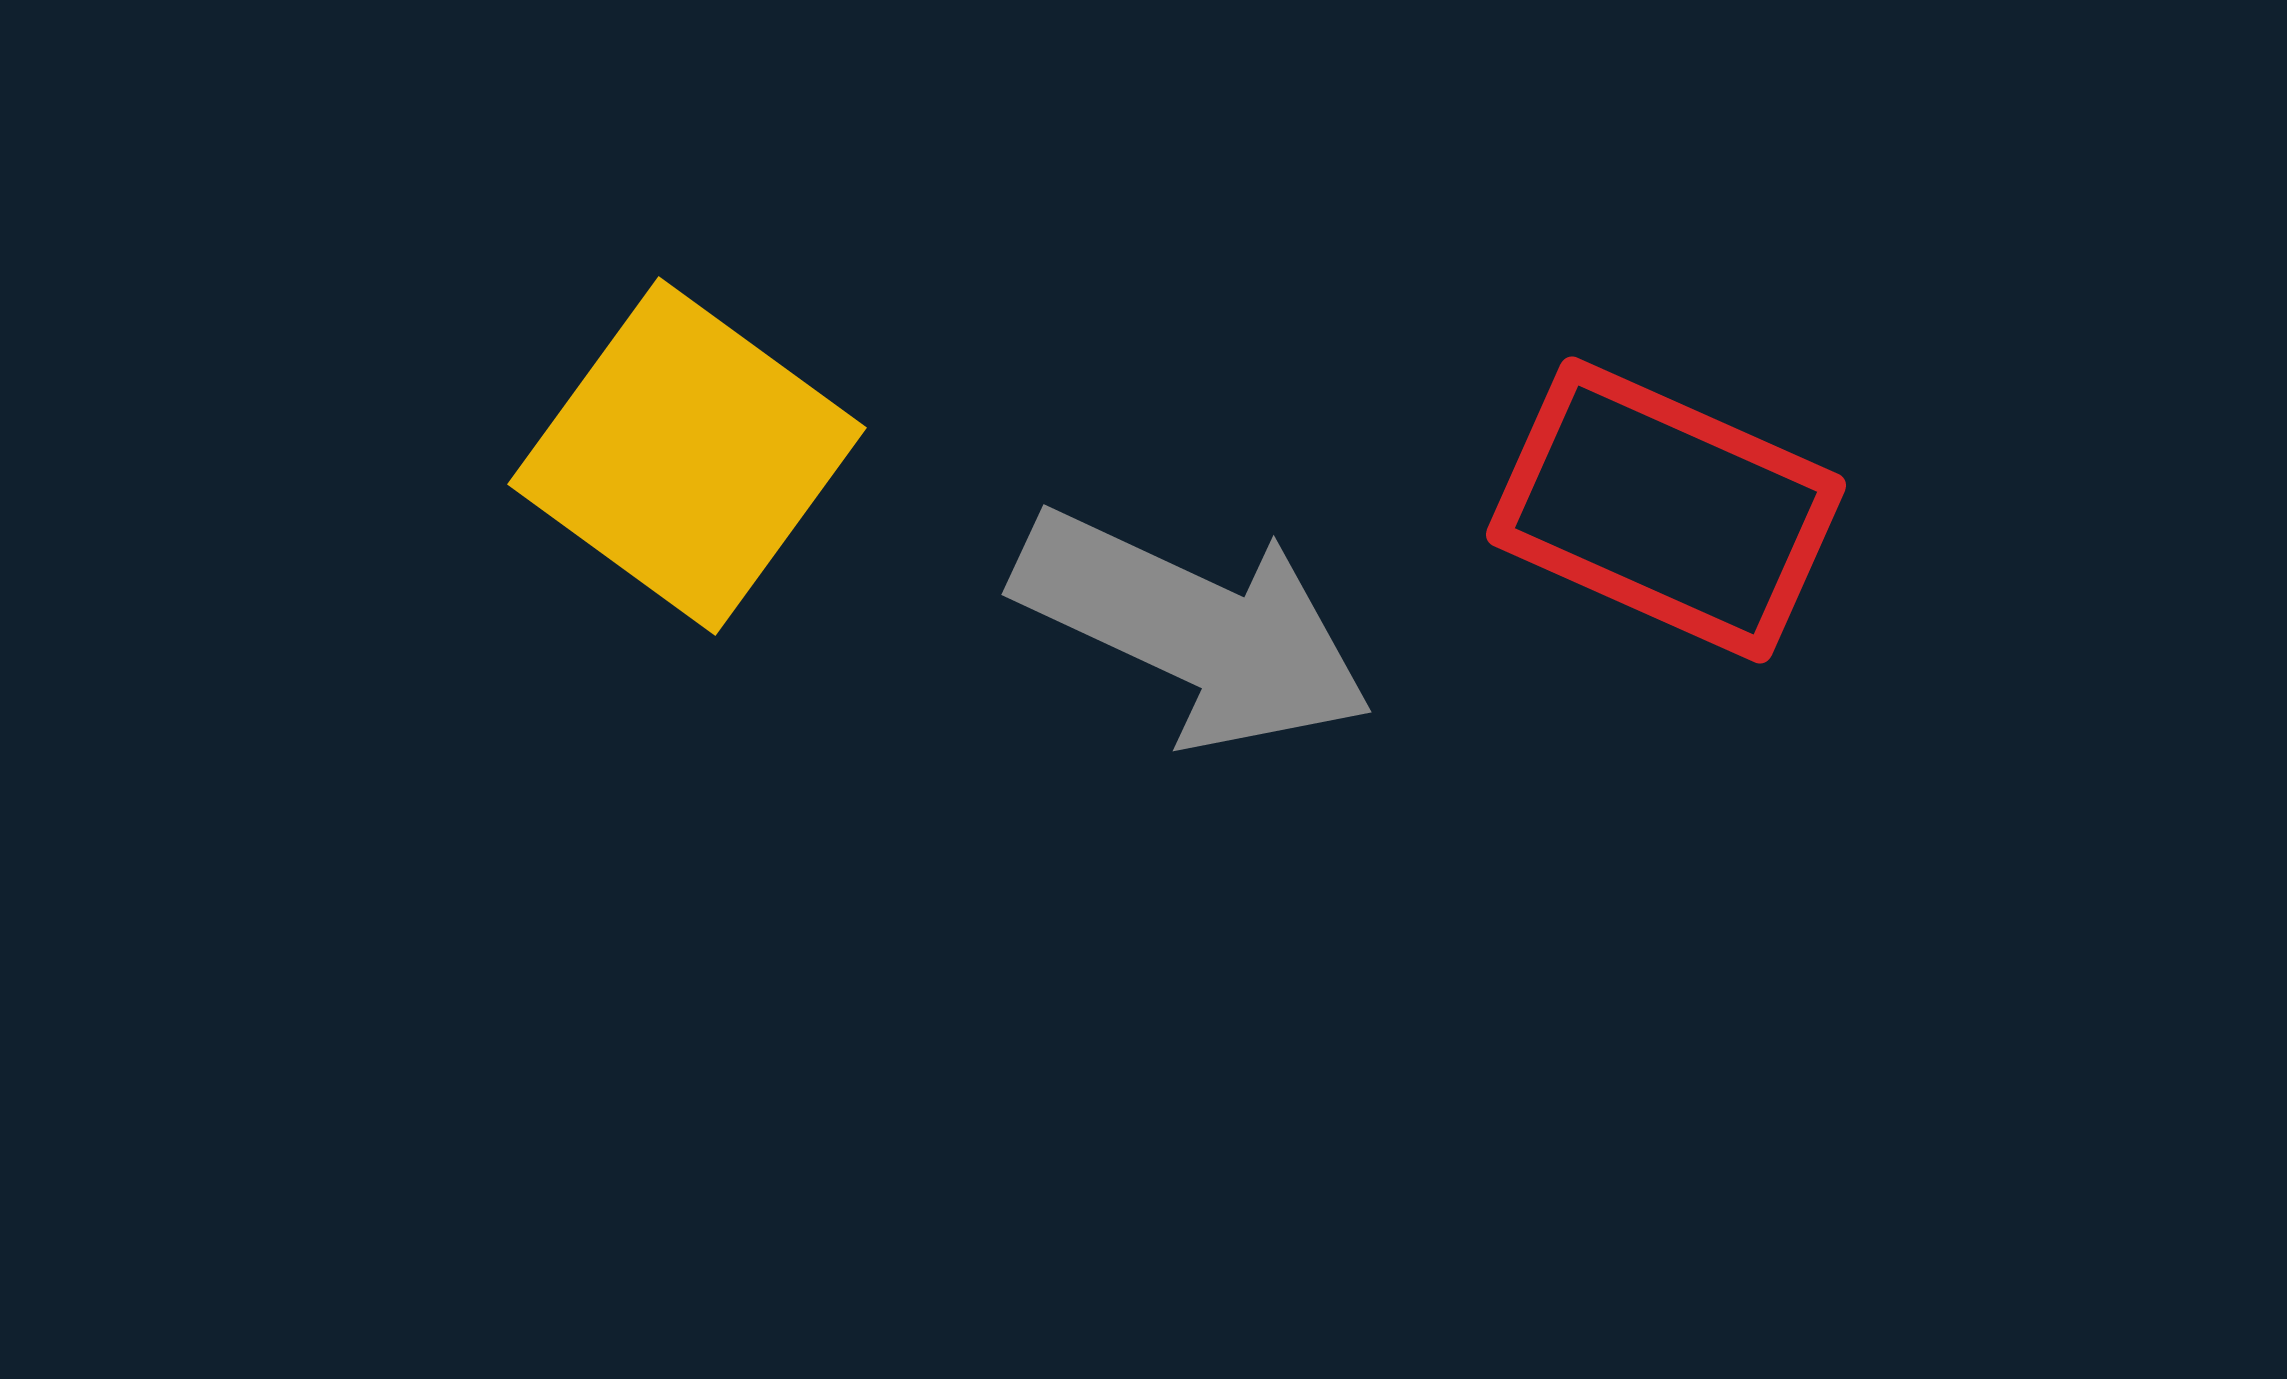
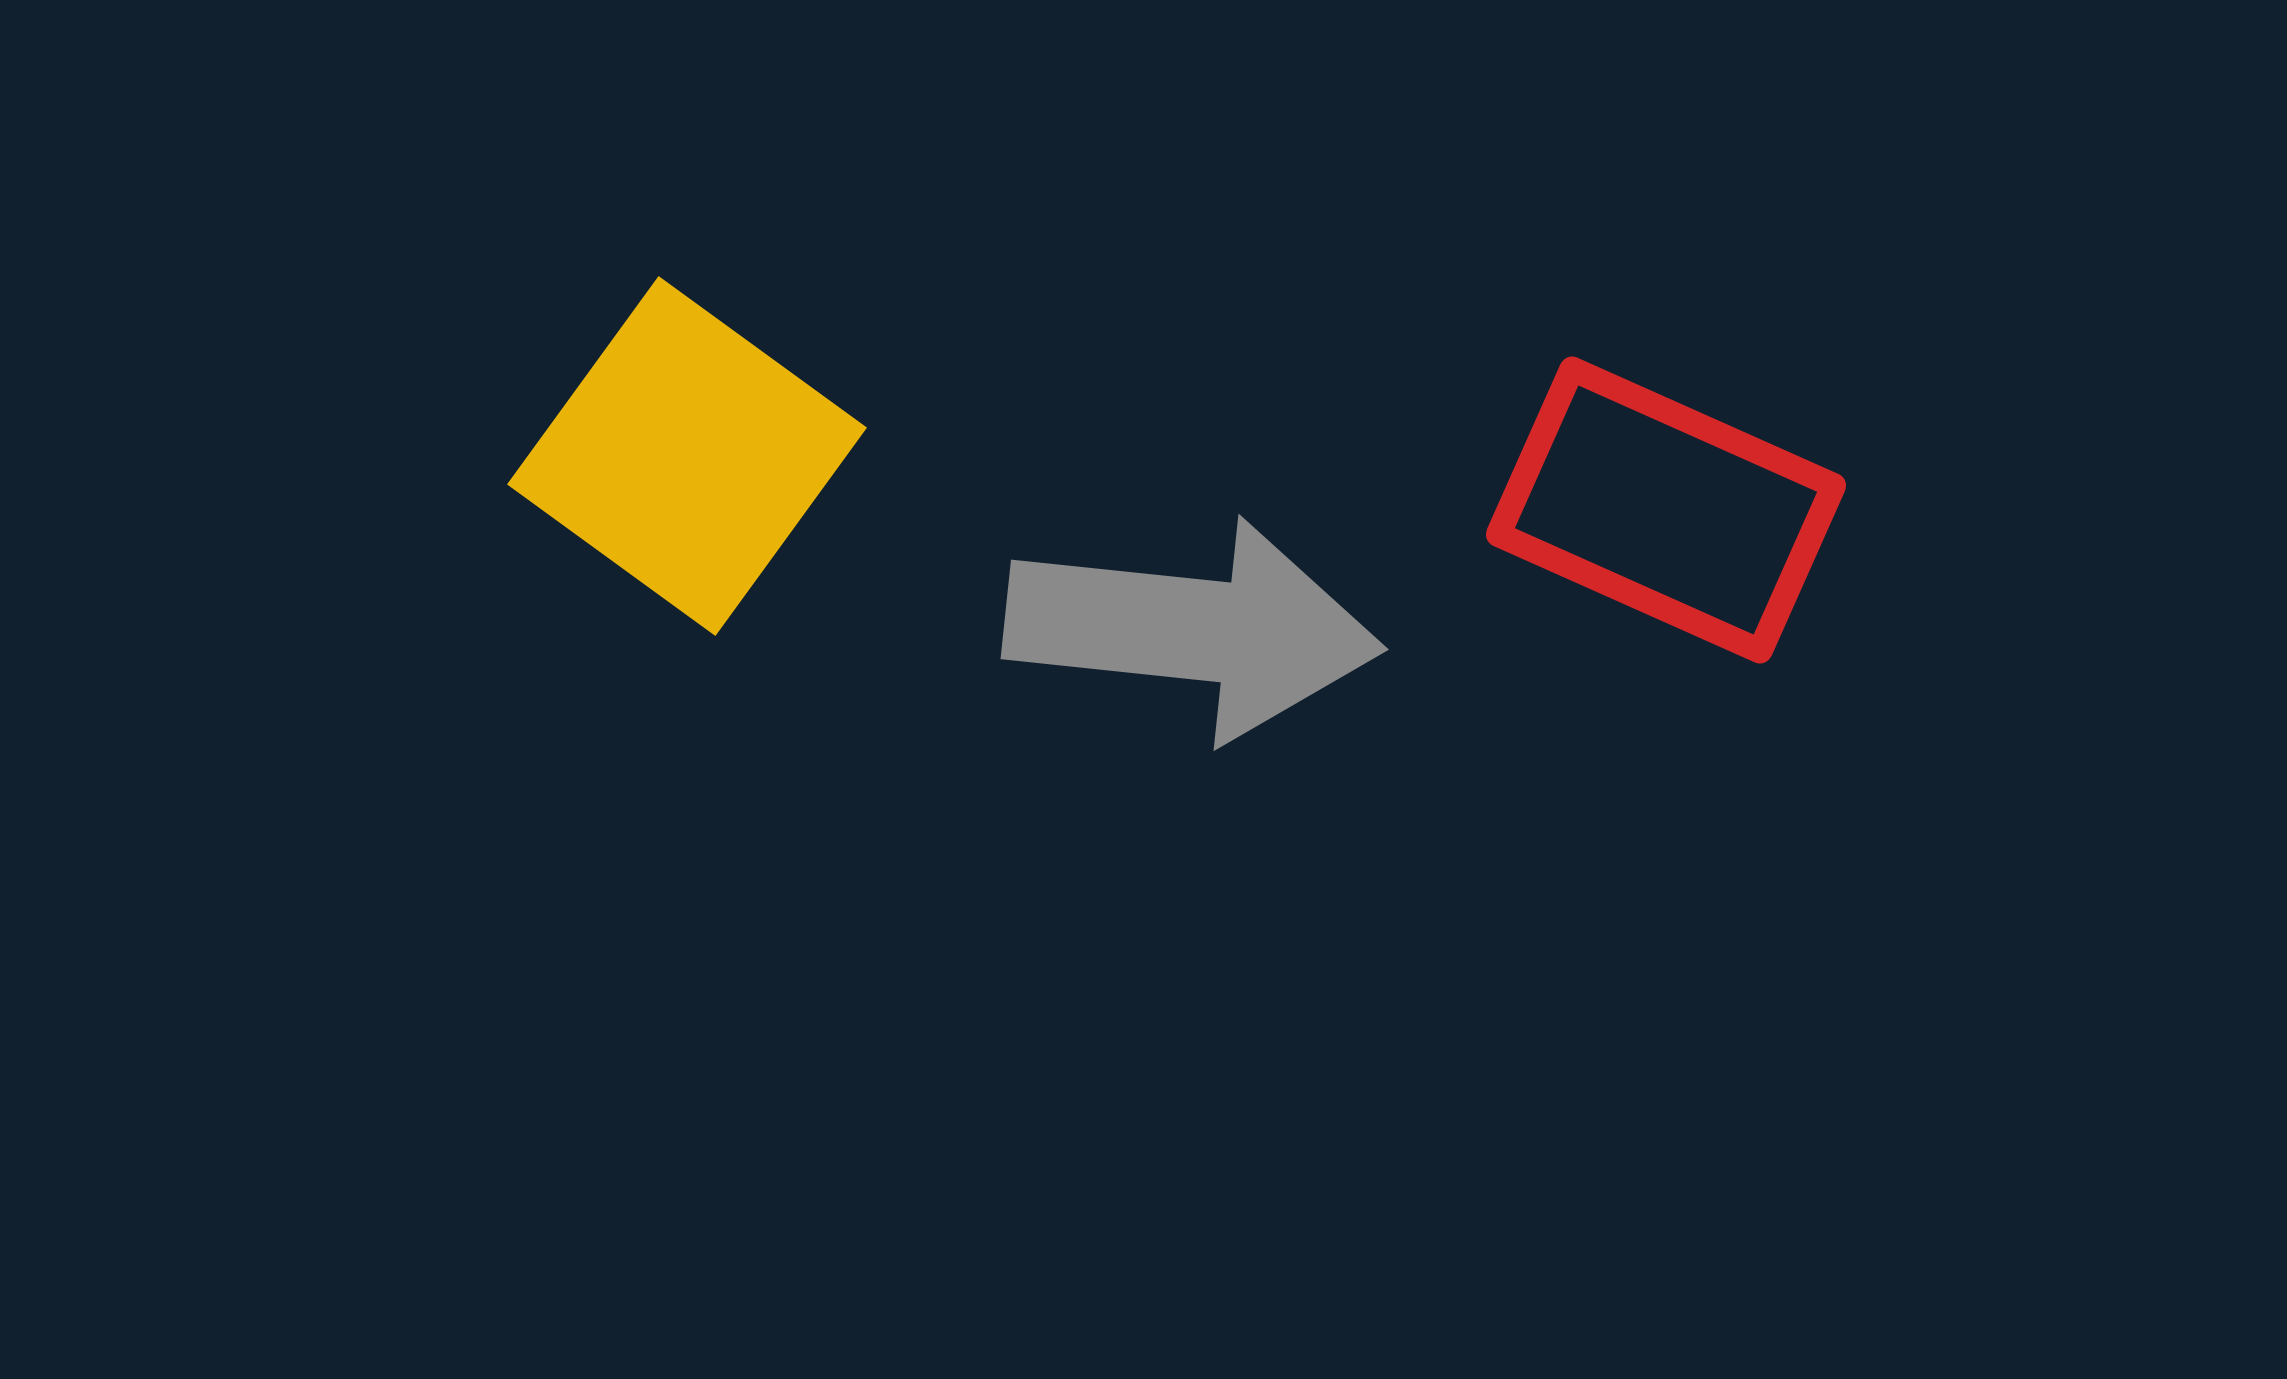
gray arrow: rotated 19 degrees counterclockwise
